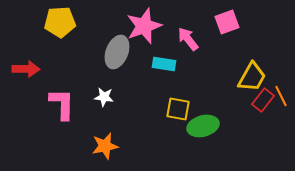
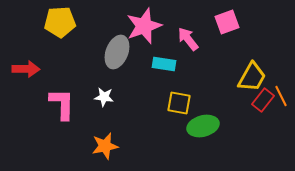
yellow square: moved 1 px right, 6 px up
